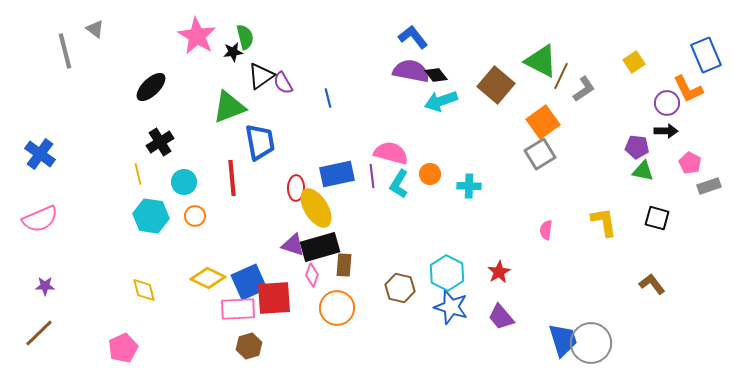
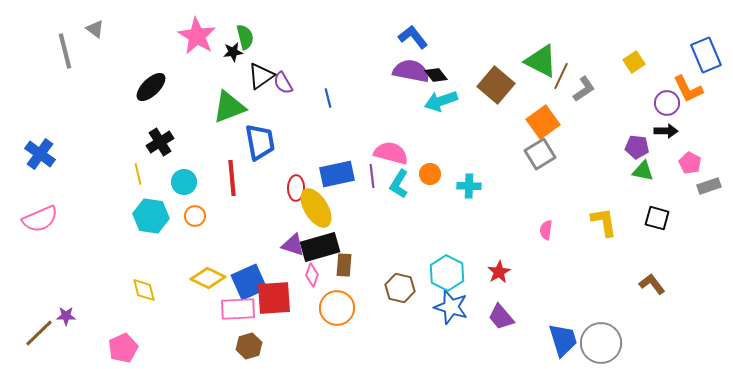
purple star at (45, 286): moved 21 px right, 30 px down
gray circle at (591, 343): moved 10 px right
